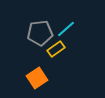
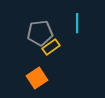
cyan line: moved 11 px right, 6 px up; rotated 48 degrees counterclockwise
yellow rectangle: moved 5 px left, 2 px up
